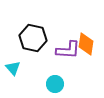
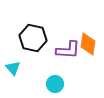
orange diamond: moved 2 px right
